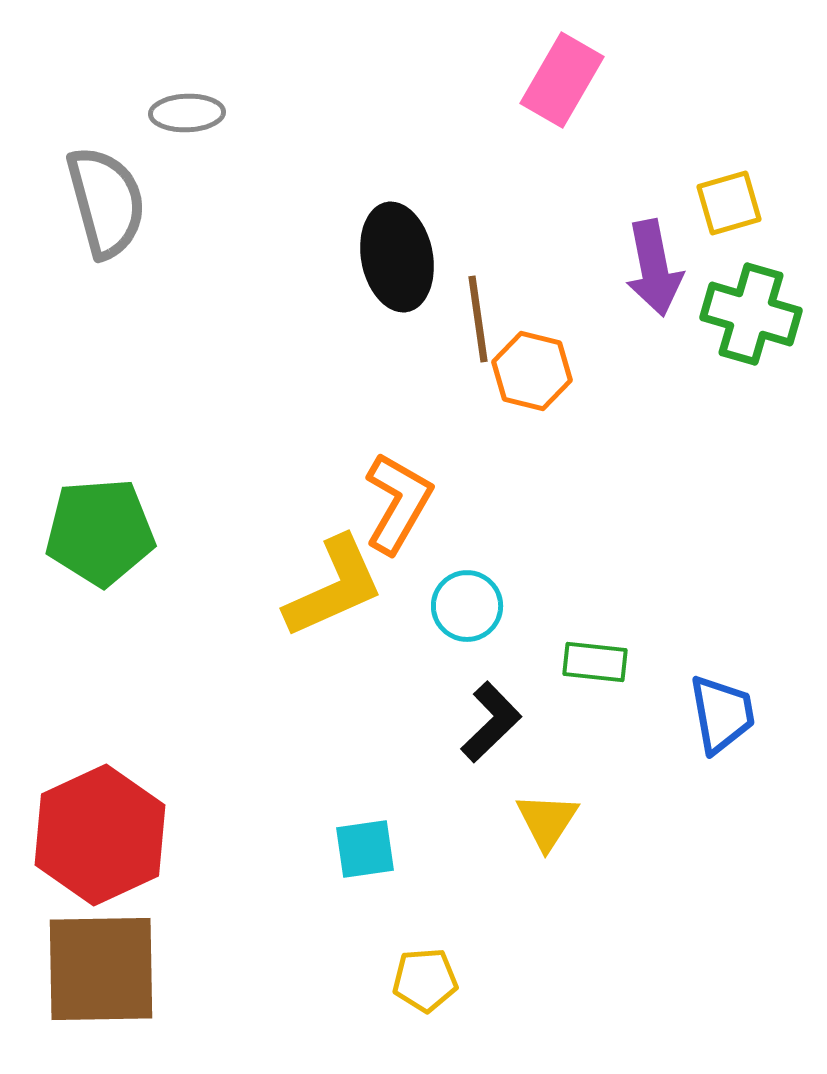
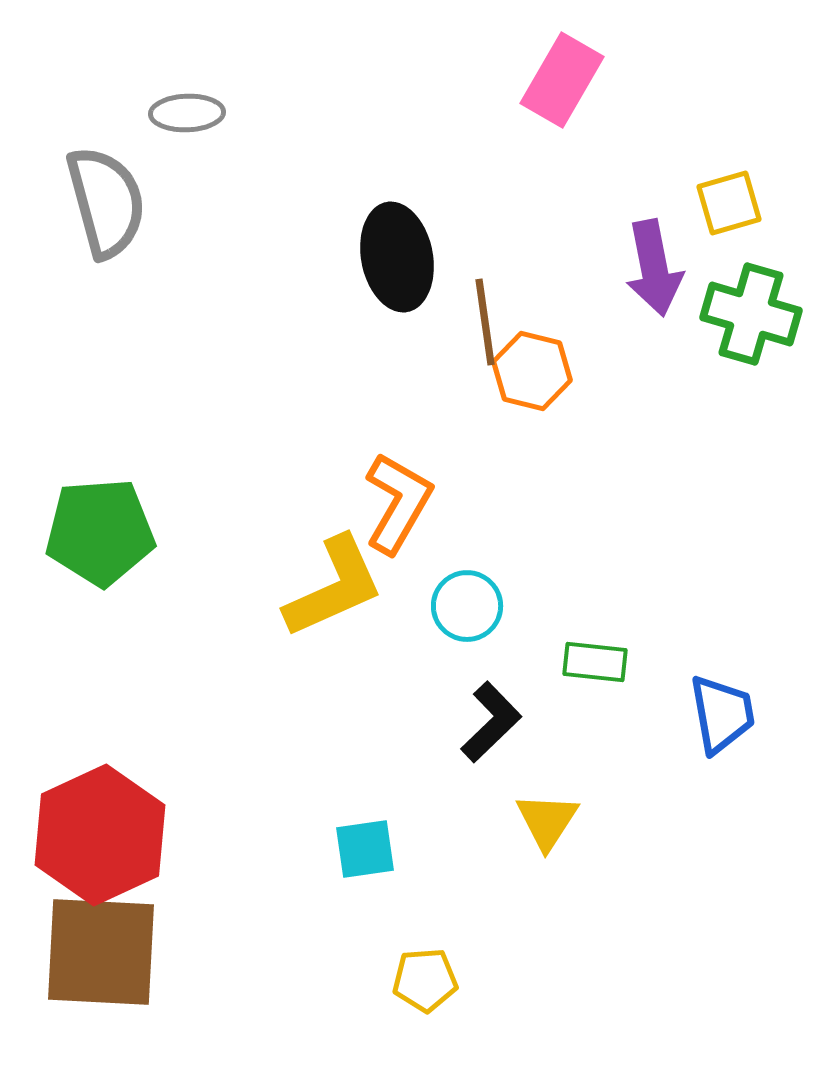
brown line: moved 7 px right, 3 px down
brown square: moved 17 px up; rotated 4 degrees clockwise
